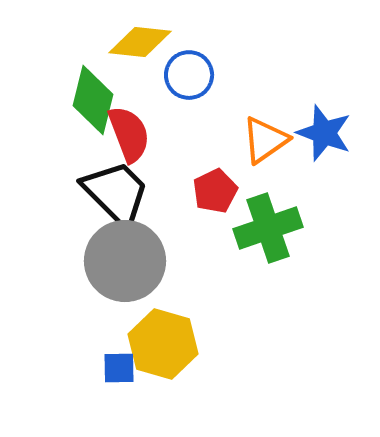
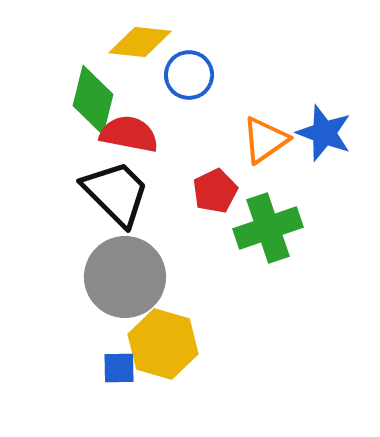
red semicircle: rotated 58 degrees counterclockwise
gray circle: moved 16 px down
